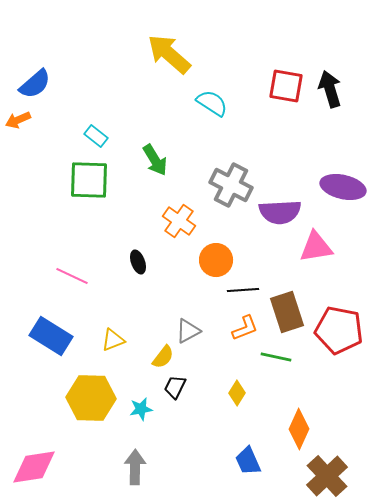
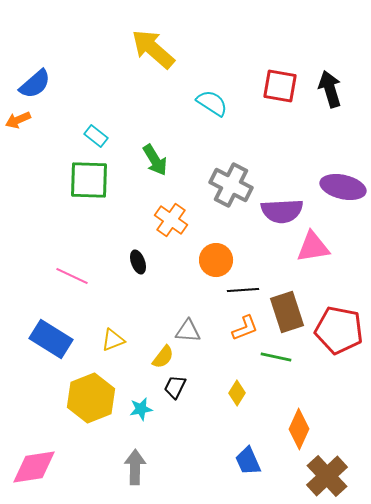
yellow arrow: moved 16 px left, 5 px up
red square: moved 6 px left
purple semicircle: moved 2 px right, 1 px up
orange cross: moved 8 px left, 1 px up
pink triangle: moved 3 px left
gray triangle: rotated 32 degrees clockwise
blue rectangle: moved 3 px down
yellow hexagon: rotated 24 degrees counterclockwise
